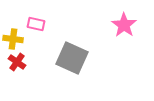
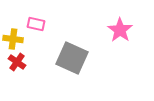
pink star: moved 4 px left, 5 px down
